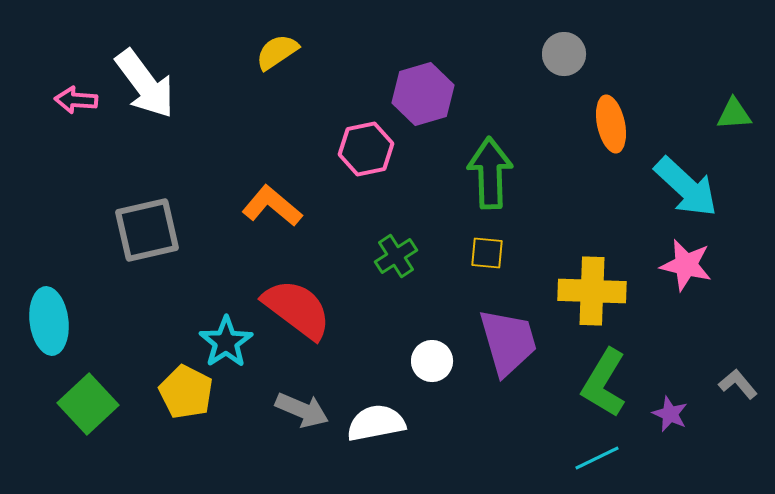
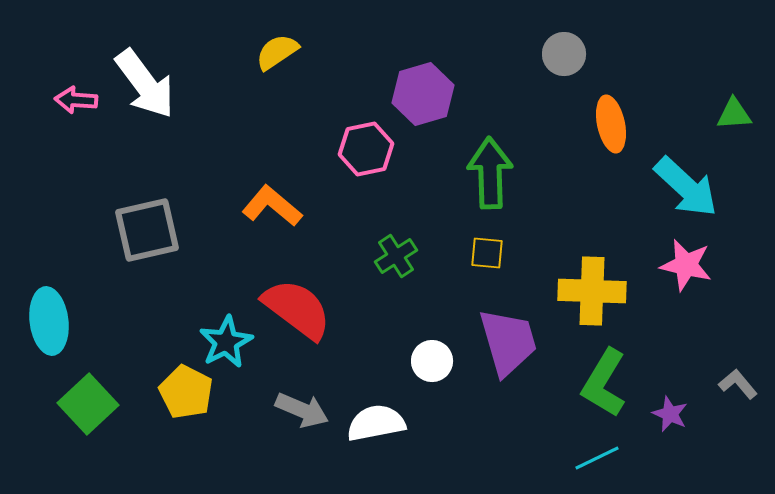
cyan star: rotated 6 degrees clockwise
